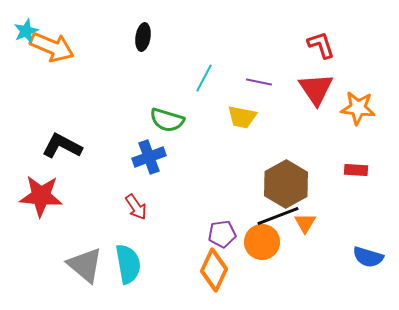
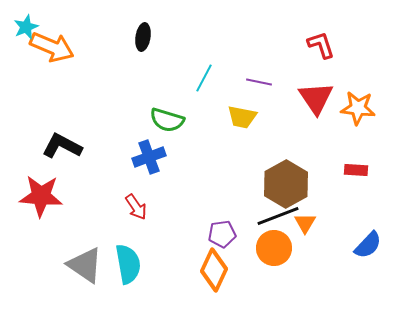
cyan star: moved 4 px up
red triangle: moved 9 px down
orange circle: moved 12 px right, 6 px down
blue semicircle: moved 12 px up; rotated 64 degrees counterclockwise
gray triangle: rotated 6 degrees counterclockwise
